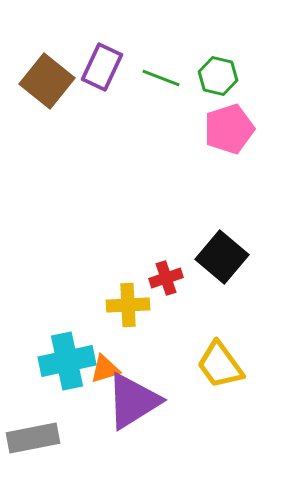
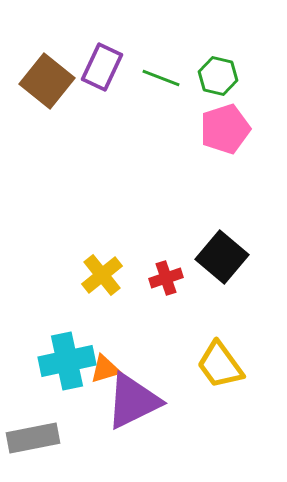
pink pentagon: moved 4 px left
yellow cross: moved 26 px left, 30 px up; rotated 36 degrees counterclockwise
purple triangle: rotated 6 degrees clockwise
